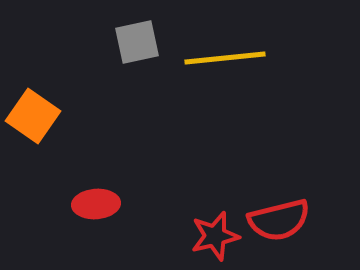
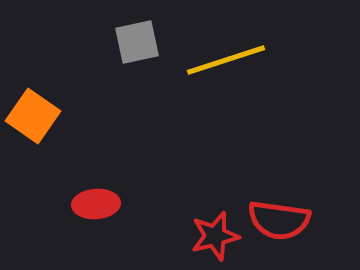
yellow line: moved 1 px right, 2 px down; rotated 12 degrees counterclockwise
red semicircle: rotated 22 degrees clockwise
